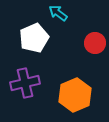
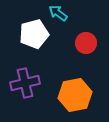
white pentagon: moved 4 px up; rotated 8 degrees clockwise
red circle: moved 9 px left
orange hexagon: rotated 12 degrees clockwise
